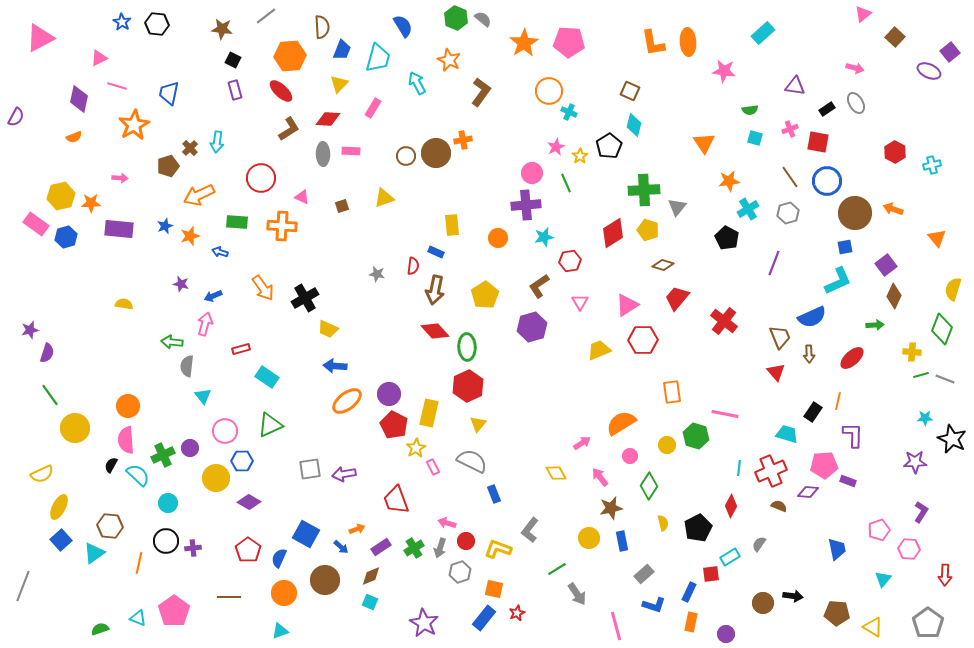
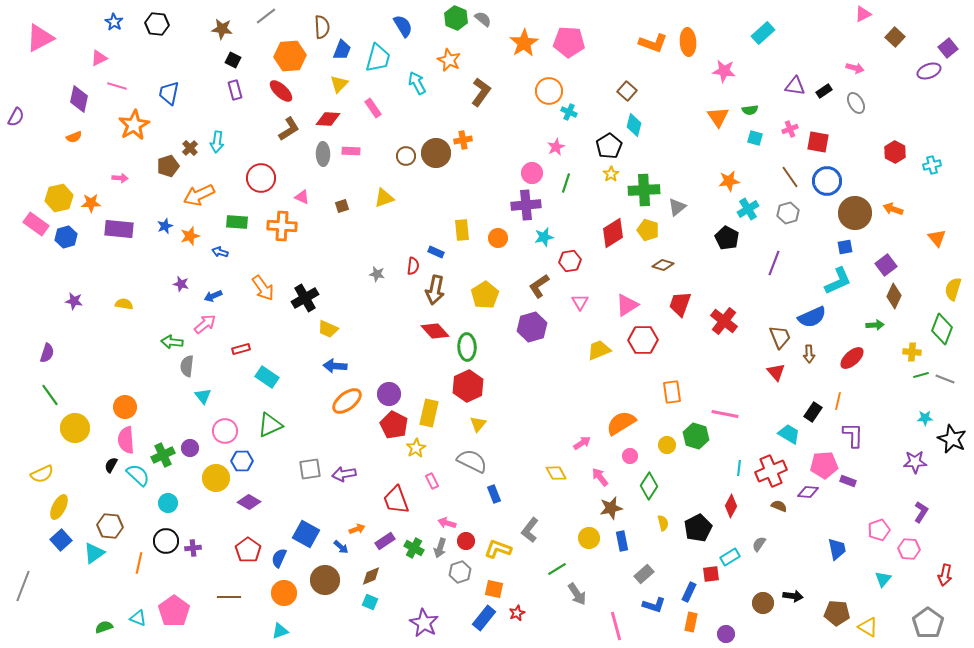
pink triangle at (863, 14): rotated 12 degrees clockwise
blue star at (122, 22): moved 8 px left
orange L-shape at (653, 43): rotated 60 degrees counterclockwise
purple square at (950, 52): moved 2 px left, 4 px up
purple ellipse at (929, 71): rotated 45 degrees counterclockwise
brown square at (630, 91): moved 3 px left; rotated 18 degrees clockwise
pink rectangle at (373, 108): rotated 66 degrees counterclockwise
black rectangle at (827, 109): moved 3 px left, 18 px up
orange triangle at (704, 143): moved 14 px right, 26 px up
yellow star at (580, 156): moved 31 px right, 18 px down
green line at (566, 183): rotated 42 degrees clockwise
yellow hexagon at (61, 196): moved 2 px left, 2 px down
gray triangle at (677, 207): rotated 12 degrees clockwise
yellow rectangle at (452, 225): moved 10 px right, 5 px down
red trapezoid at (677, 298): moved 3 px right, 6 px down; rotated 20 degrees counterclockwise
pink arrow at (205, 324): rotated 35 degrees clockwise
purple star at (30, 330): moved 44 px right, 29 px up; rotated 24 degrees clockwise
orange circle at (128, 406): moved 3 px left, 1 px down
cyan trapezoid at (787, 434): moved 2 px right; rotated 15 degrees clockwise
pink rectangle at (433, 467): moved 1 px left, 14 px down
purple rectangle at (381, 547): moved 4 px right, 6 px up
green cross at (414, 548): rotated 30 degrees counterclockwise
red arrow at (945, 575): rotated 10 degrees clockwise
yellow triangle at (873, 627): moved 5 px left
green semicircle at (100, 629): moved 4 px right, 2 px up
